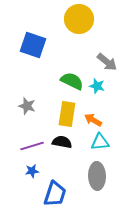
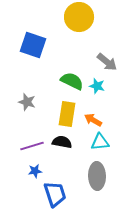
yellow circle: moved 2 px up
gray star: moved 4 px up
blue star: moved 3 px right
blue trapezoid: rotated 36 degrees counterclockwise
